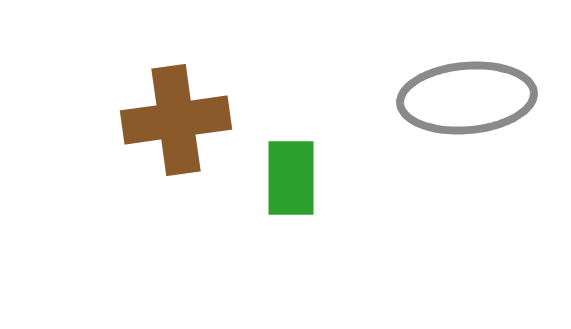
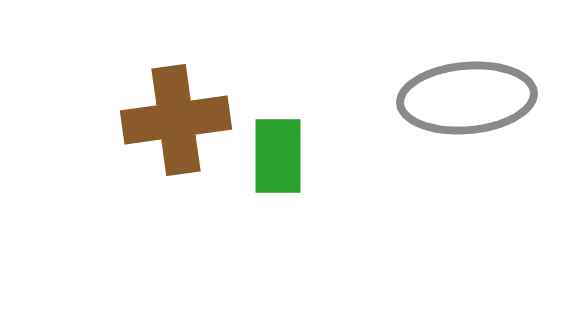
green rectangle: moved 13 px left, 22 px up
